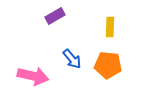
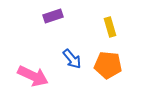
purple rectangle: moved 2 px left; rotated 12 degrees clockwise
yellow rectangle: rotated 18 degrees counterclockwise
pink arrow: rotated 12 degrees clockwise
